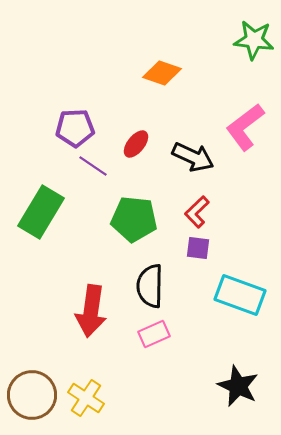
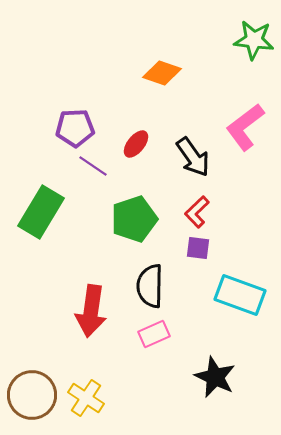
black arrow: rotated 30 degrees clockwise
green pentagon: rotated 24 degrees counterclockwise
black star: moved 23 px left, 9 px up
